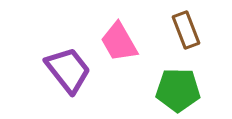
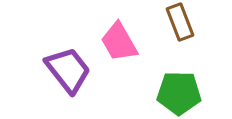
brown rectangle: moved 6 px left, 8 px up
green pentagon: moved 1 px right, 3 px down
